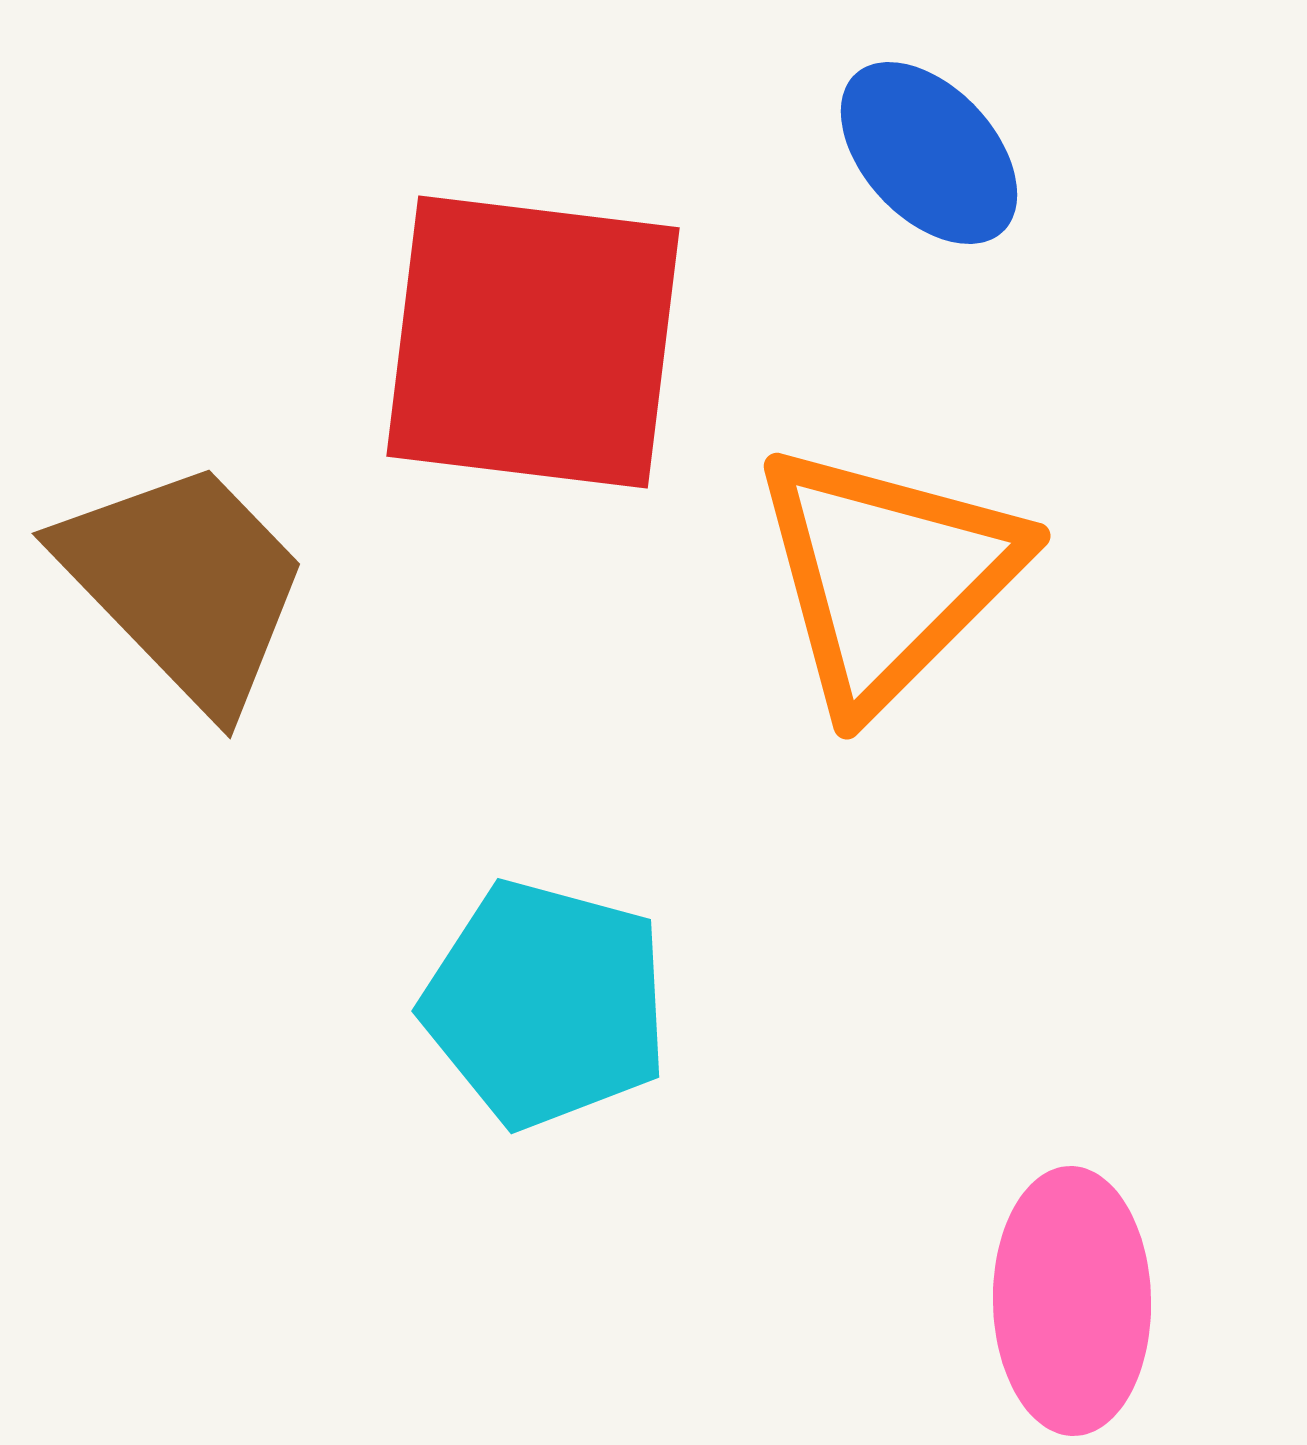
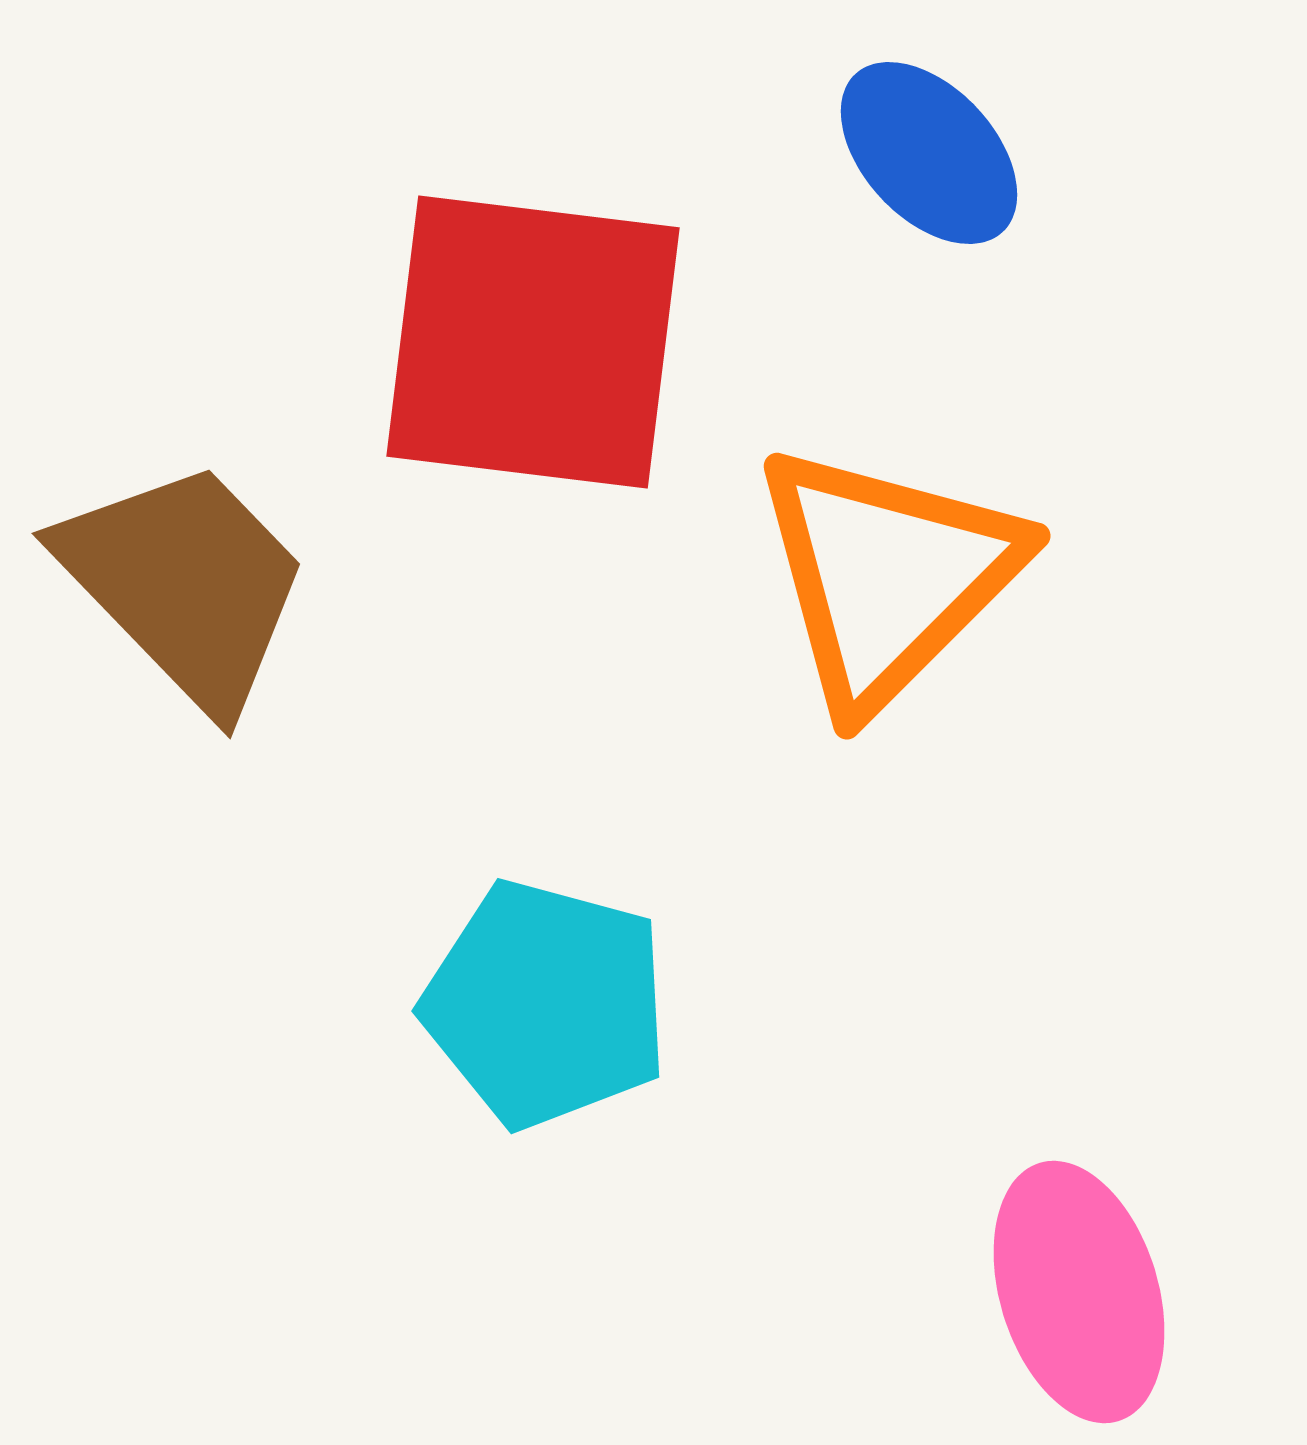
pink ellipse: moved 7 px right, 9 px up; rotated 16 degrees counterclockwise
